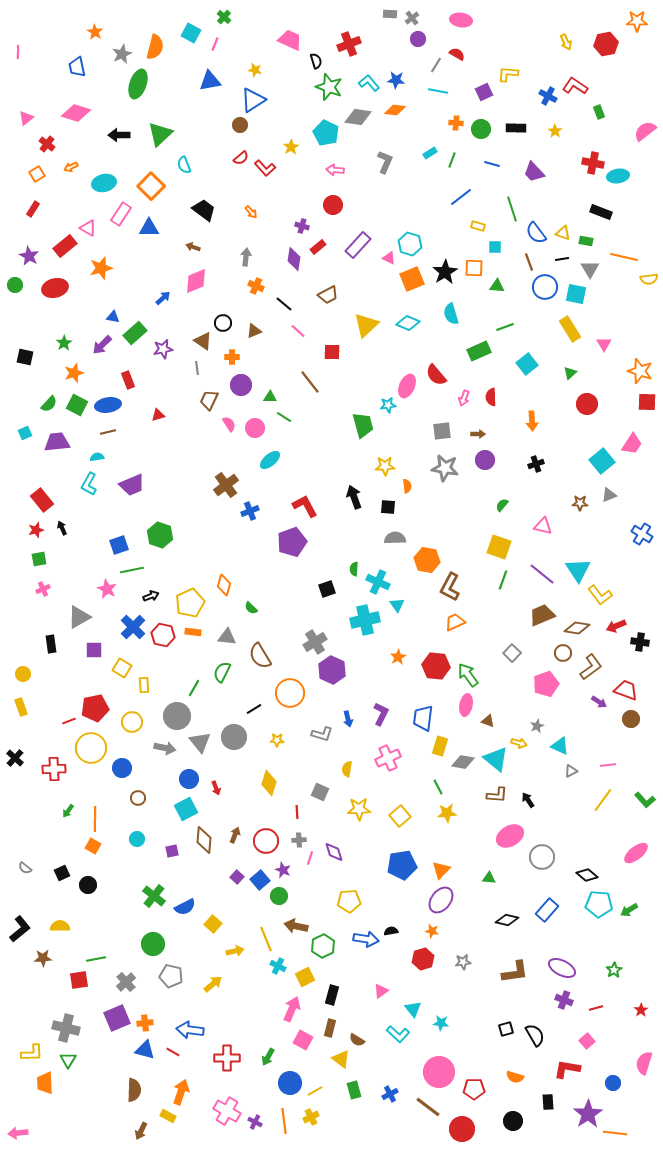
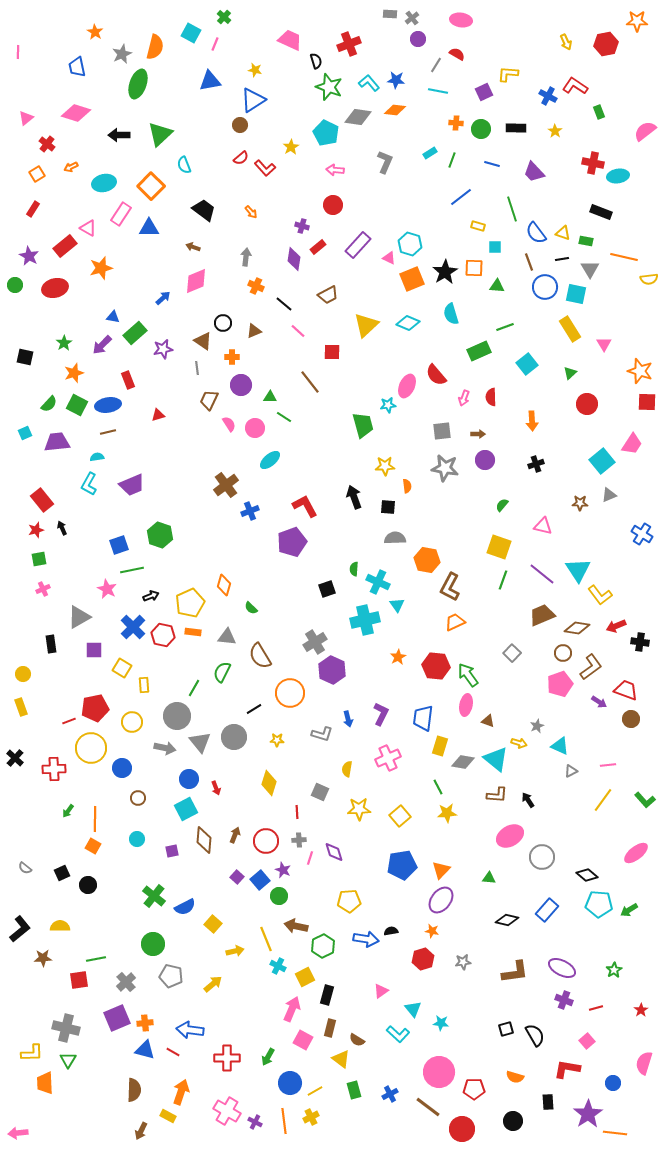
pink pentagon at (546, 684): moved 14 px right
black rectangle at (332, 995): moved 5 px left
